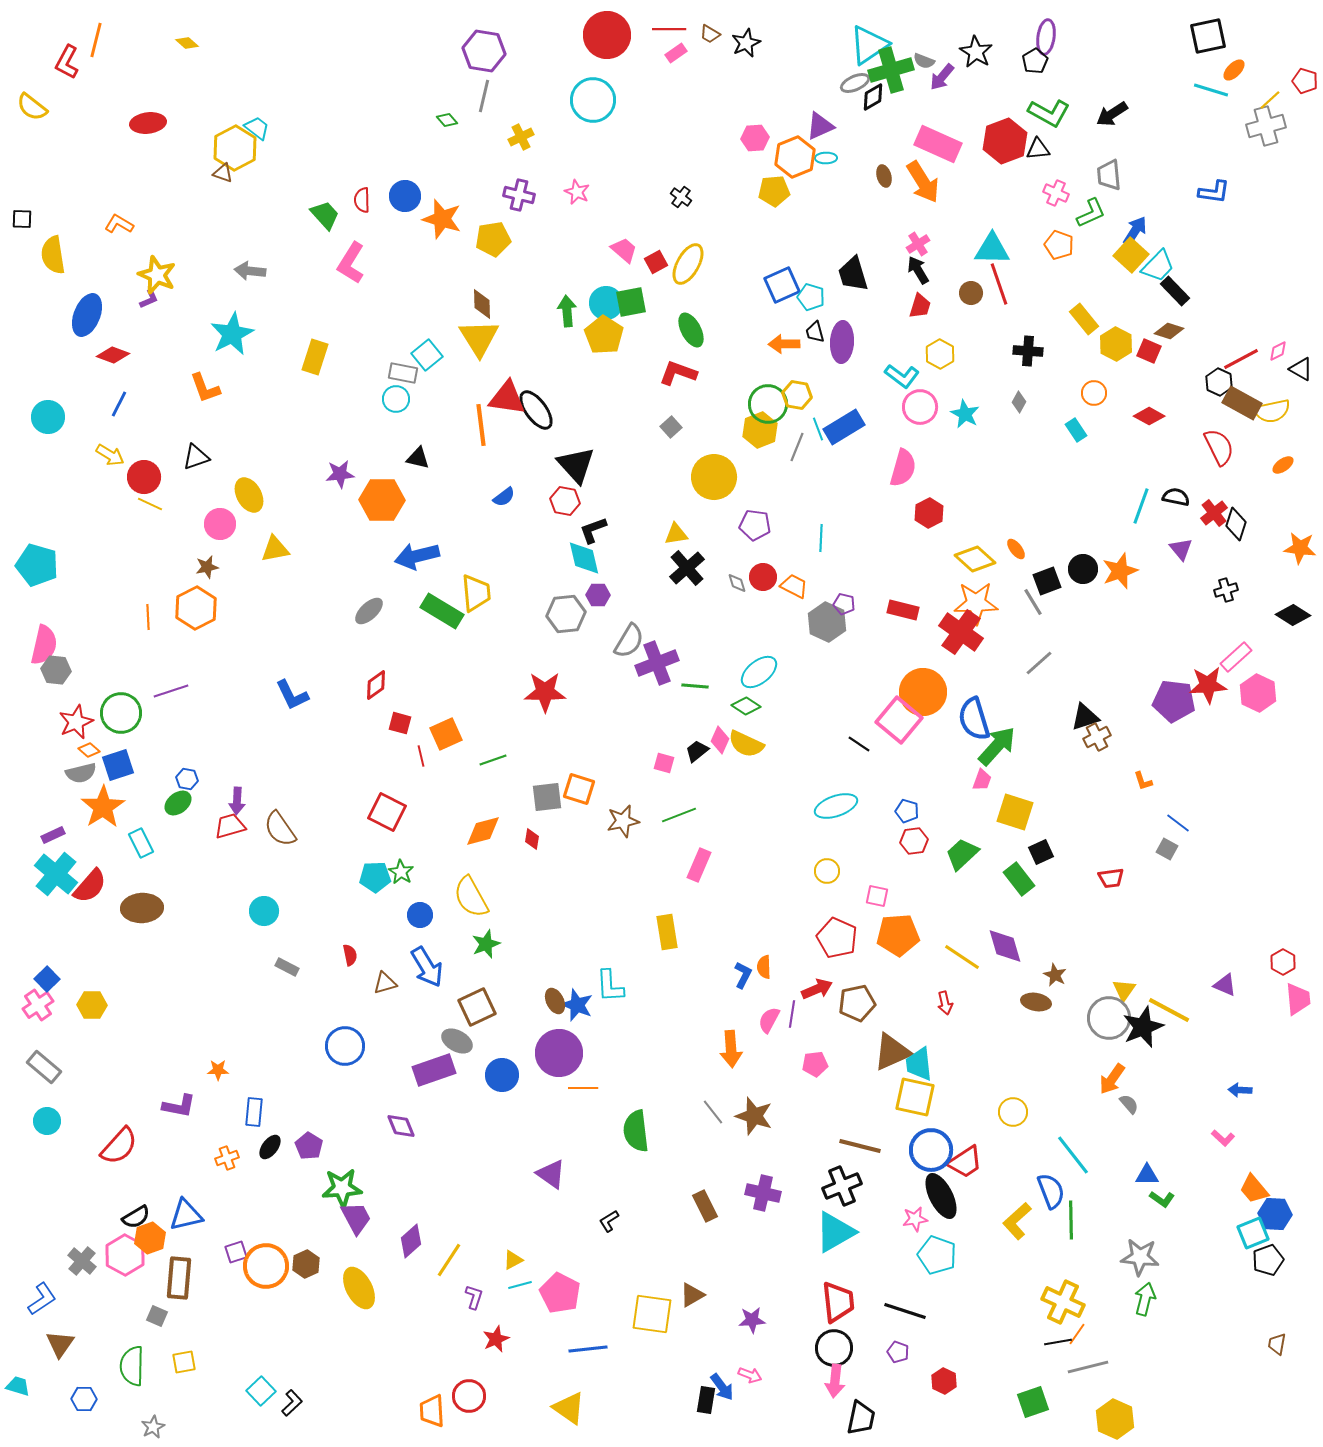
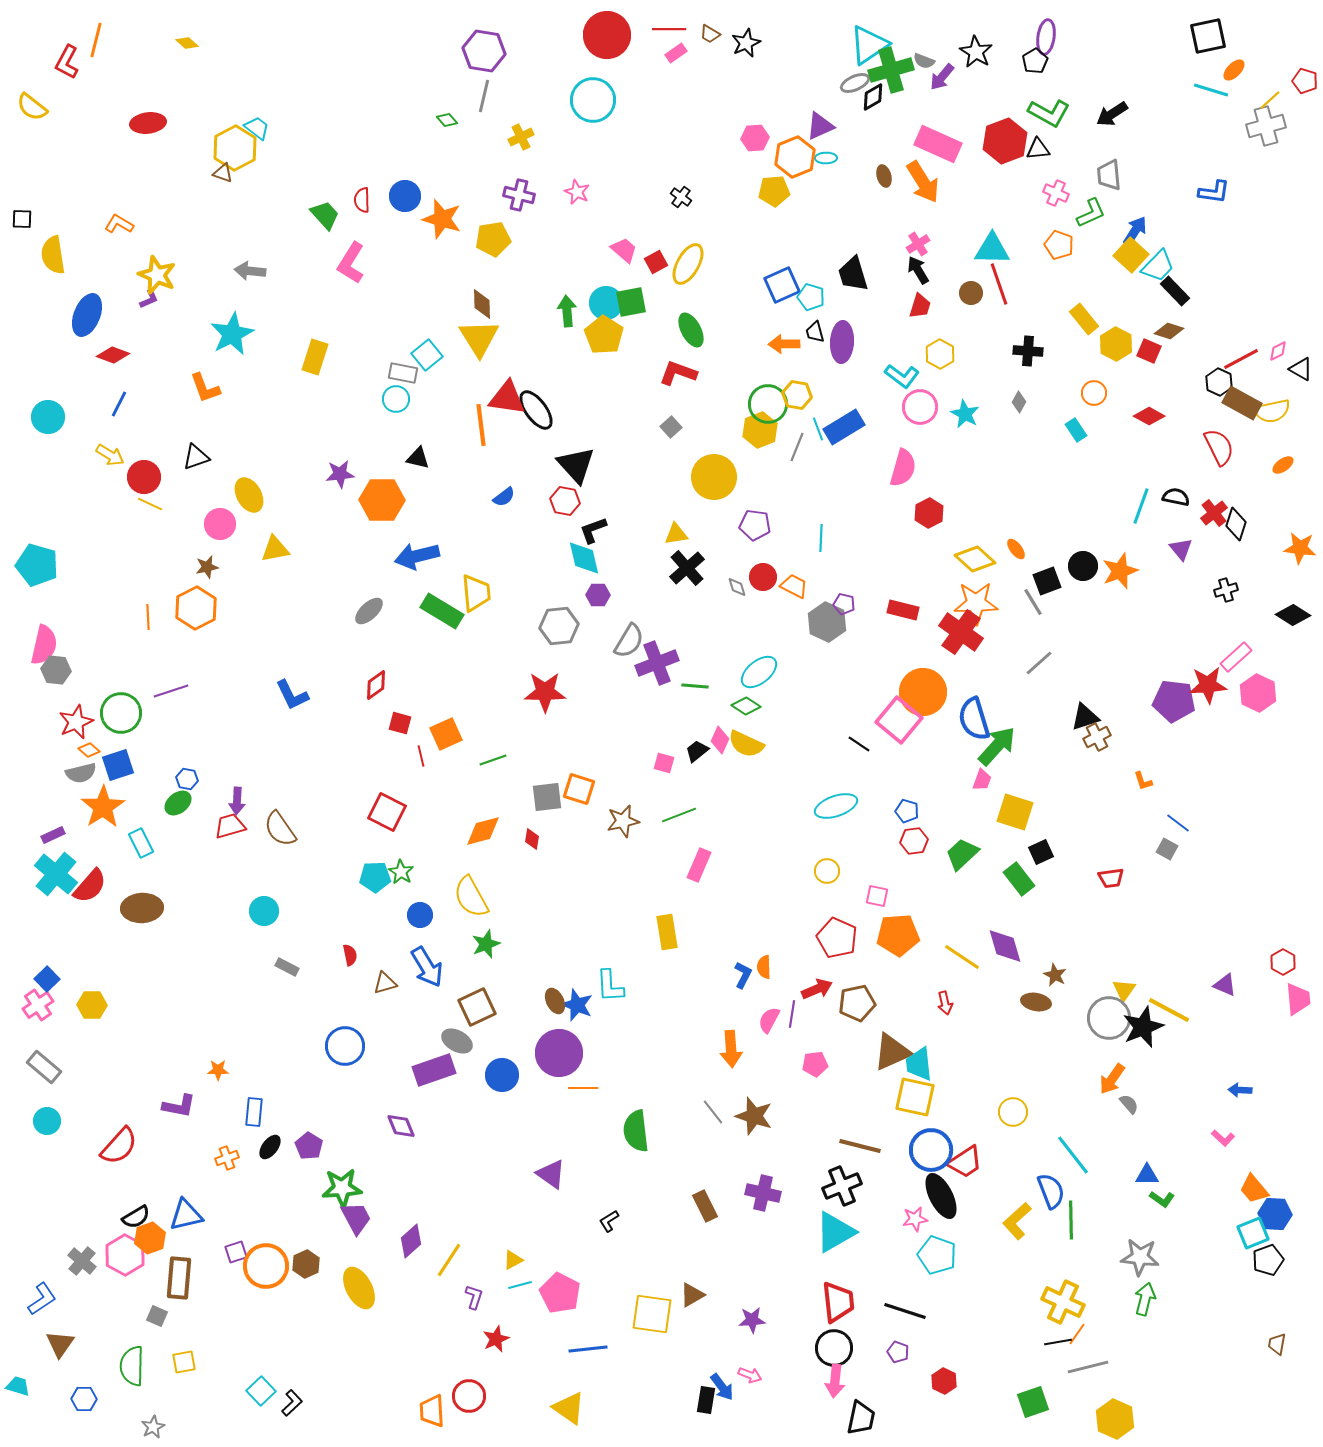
black circle at (1083, 569): moved 3 px up
gray diamond at (737, 583): moved 4 px down
gray hexagon at (566, 614): moved 7 px left, 12 px down
